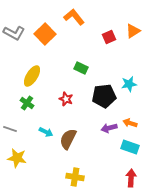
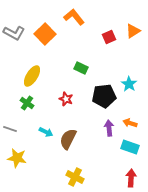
cyan star: rotated 28 degrees counterclockwise
purple arrow: rotated 98 degrees clockwise
yellow cross: rotated 18 degrees clockwise
